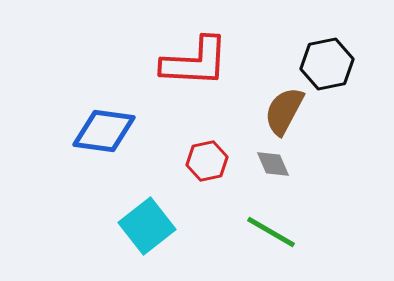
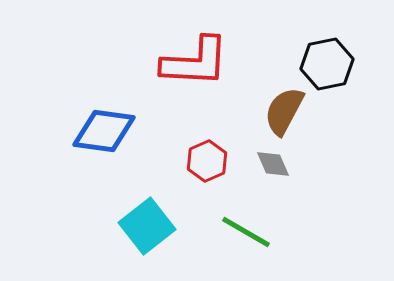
red hexagon: rotated 12 degrees counterclockwise
green line: moved 25 px left
